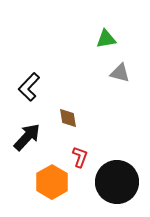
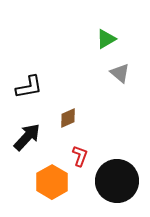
green triangle: rotated 20 degrees counterclockwise
gray triangle: rotated 25 degrees clockwise
black L-shape: rotated 144 degrees counterclockwise
brown diamond: rotated 75 degrees clockwise
red L-shape: moved 1 px up
black circle: moved 1 px up
